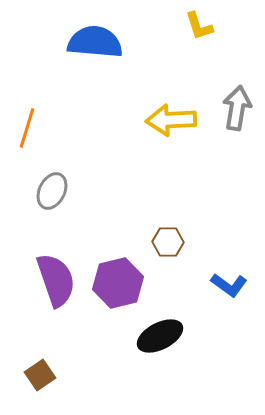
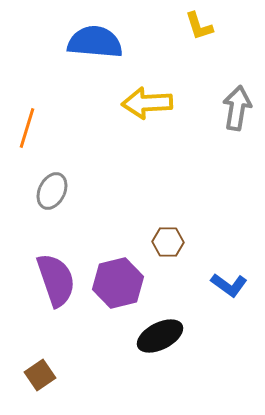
yellow arrow: moved 24 px left, 17 px up
